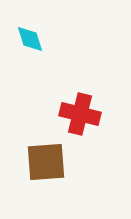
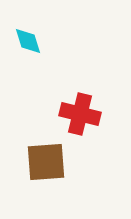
cyan diamond: moved 2 px left, 2 px down
